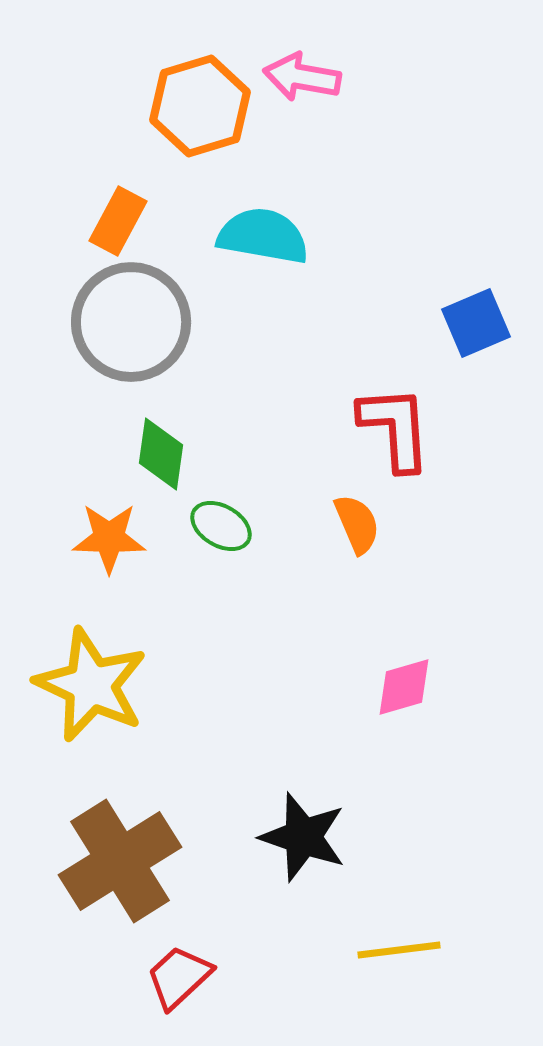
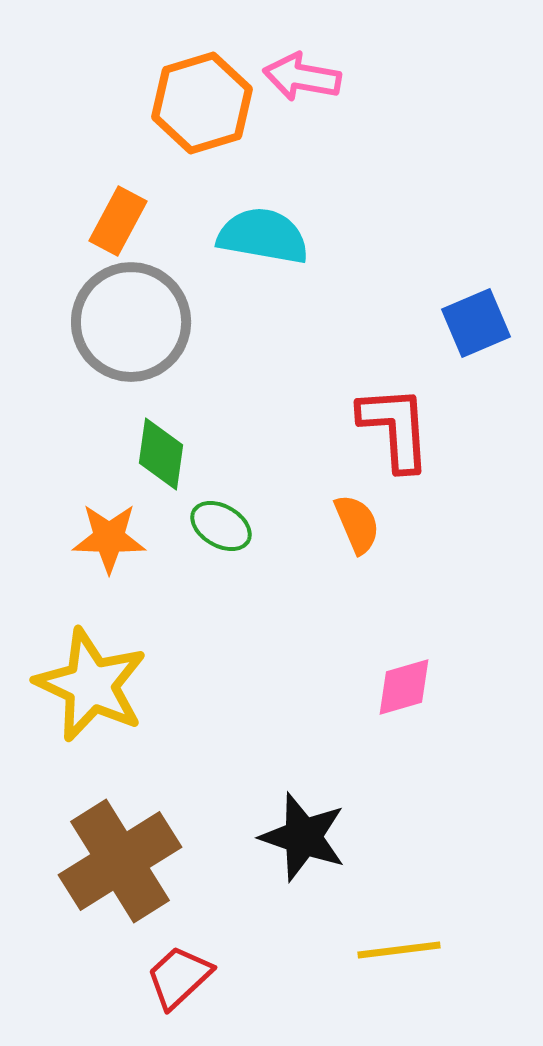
orange hexagon: moved 2 px right, 3 px up
